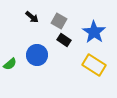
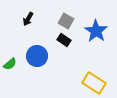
black arrow: moved 4 px left, 2 px down; rotated 80 degrees clockwise
gray square: moved 7 px right
blue star: moved 2 px right, 1 px up
blue circle: moved 1 px down
yellow rectangle: moved 18 px down
